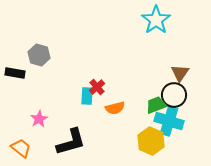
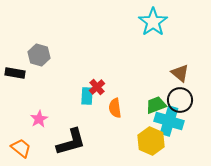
cyan star: moved 3 px left, 2 px down
brown triangle: rotated 24 degrees counterclockwise
black circle: moved 6 px right, 5 px down
orange semicircle: rotated 96 degrees clockwise
